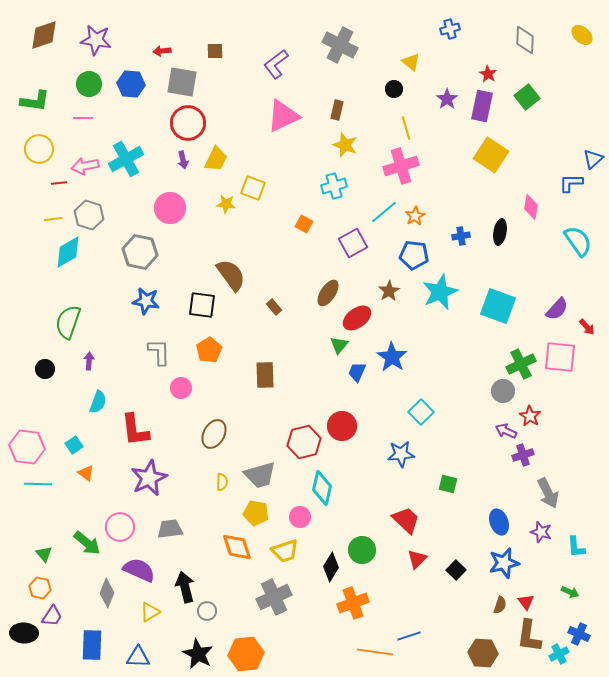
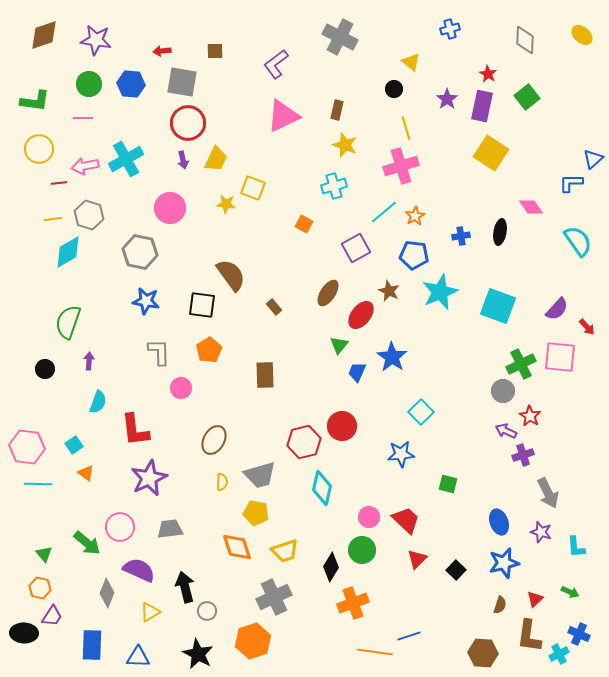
gray cross at (340, 45): moved 8 px up
yellow square at (491, 155): moved 2 px up
pink diamond at (531, 207): rotated 45 degrees counterclockwise
purple square at (353, 243): moved 3 px right, 5 px down
brown star at (389, 291): rotated 15 degrees counterclockwise
red ellipse at (357, 318): moved 4 px right, 3 px up; rotated 16 degrees counterclockwise
brown ellipse at (214, 434): moved 6 px down
pink circle at (300, 517): moved 69 px right
red triangle at (526, 602): moved 9 px right, 3 px up; rotated 24 degrees clockwise
orange hexagon at (246, 654): moved 7 px right, 13 px up; rotated 12 degrees counterclockwise
